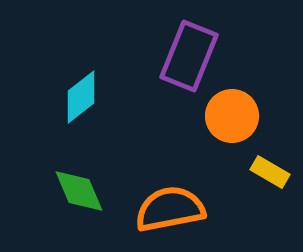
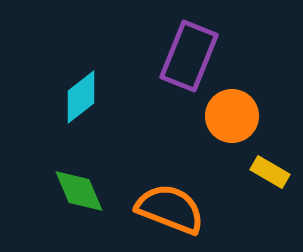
orange semicircle: rotated 32 degrees clockwise
